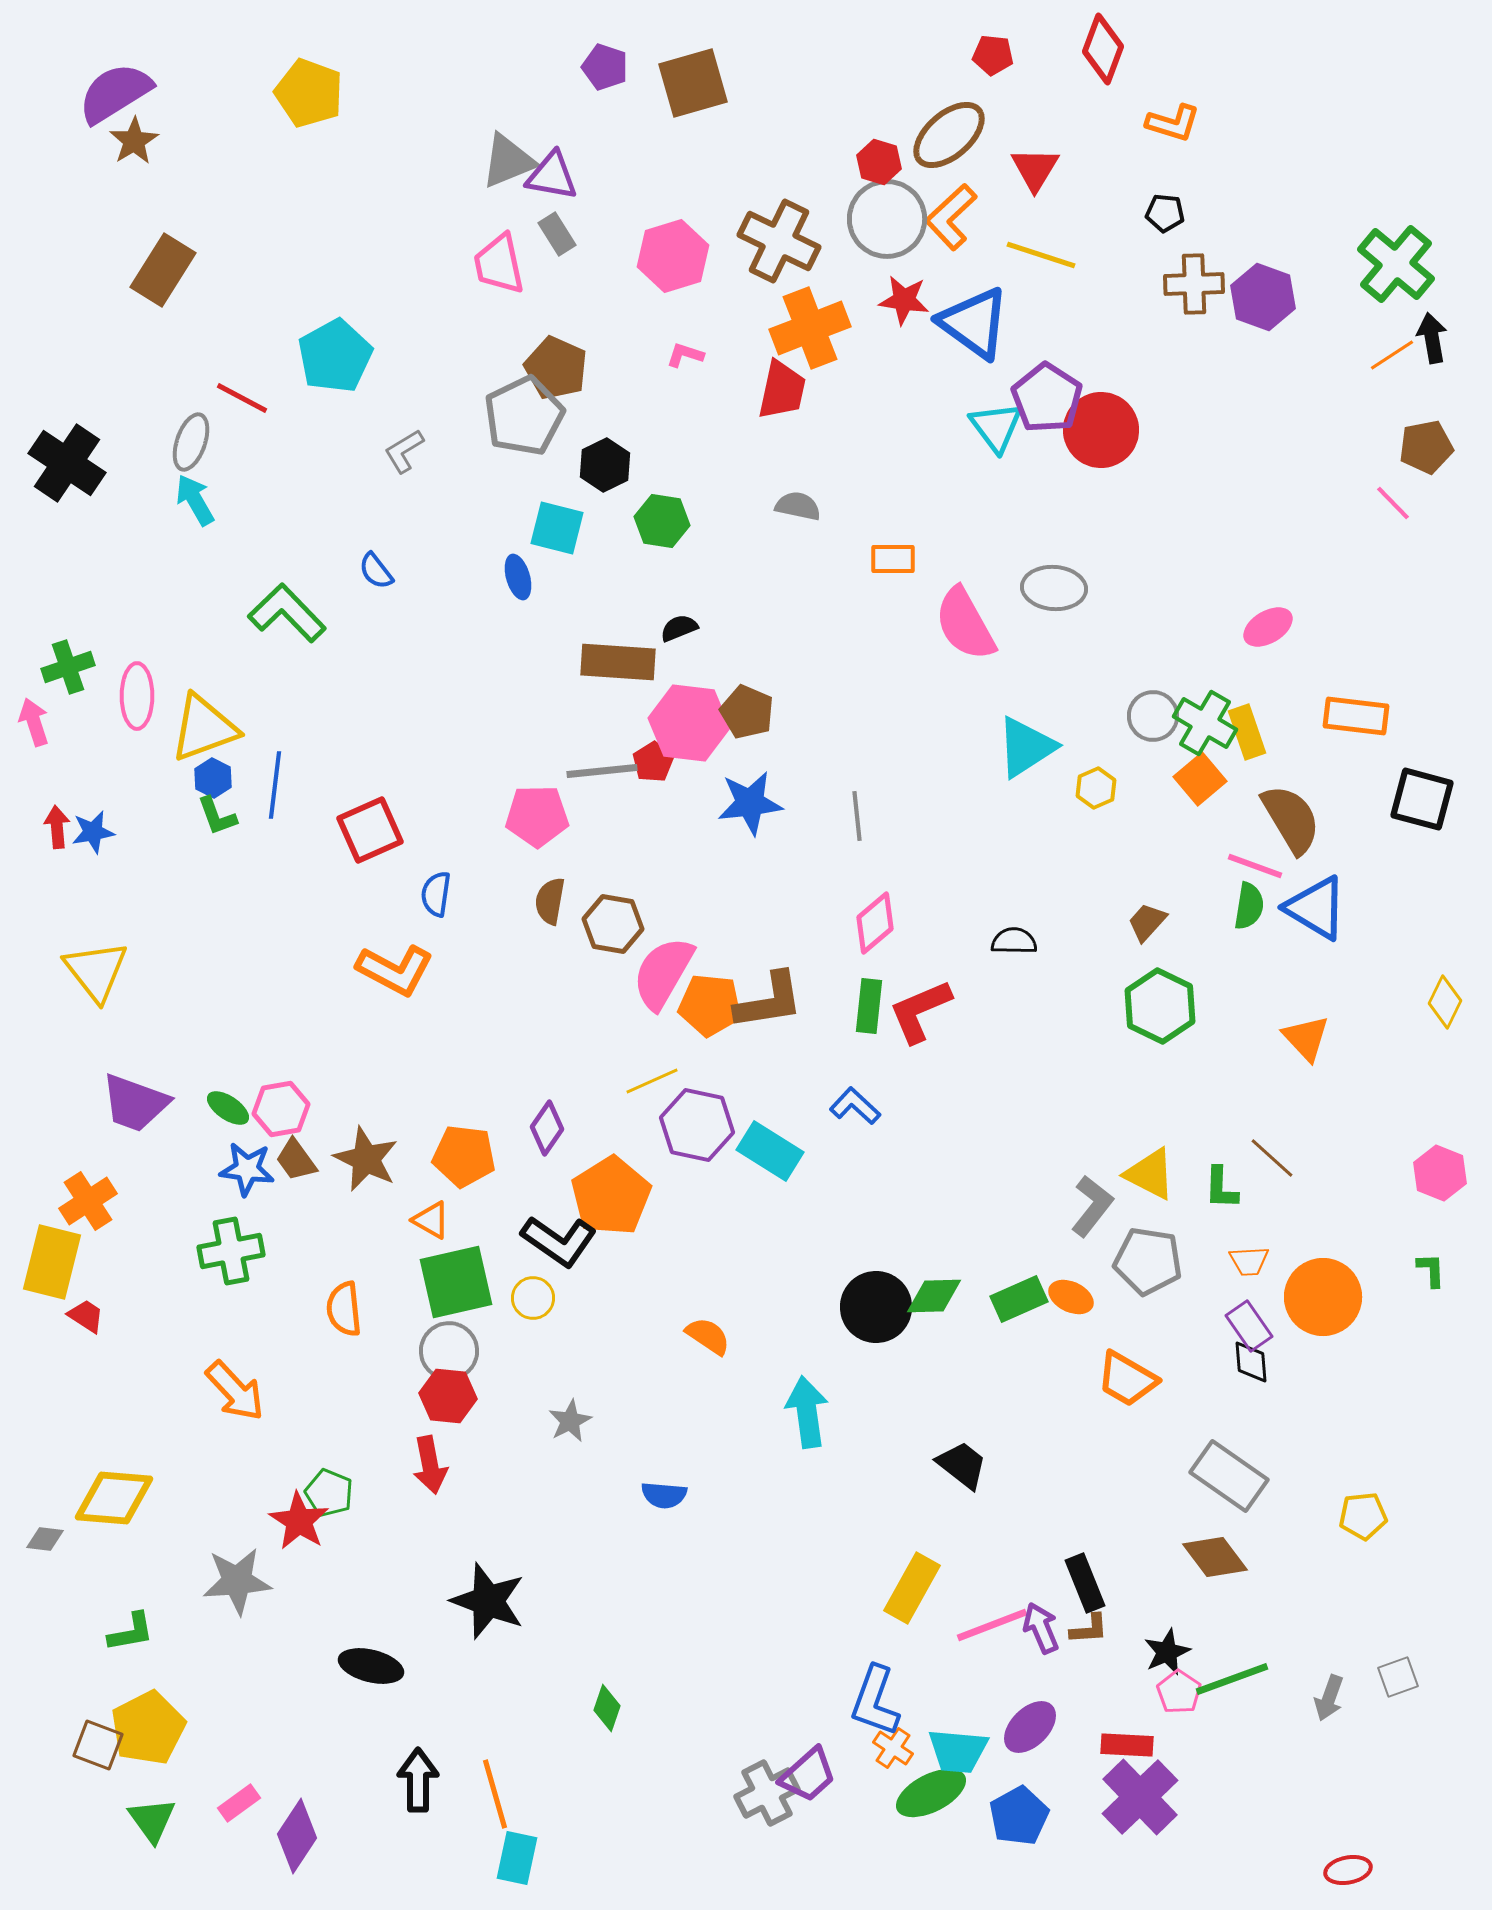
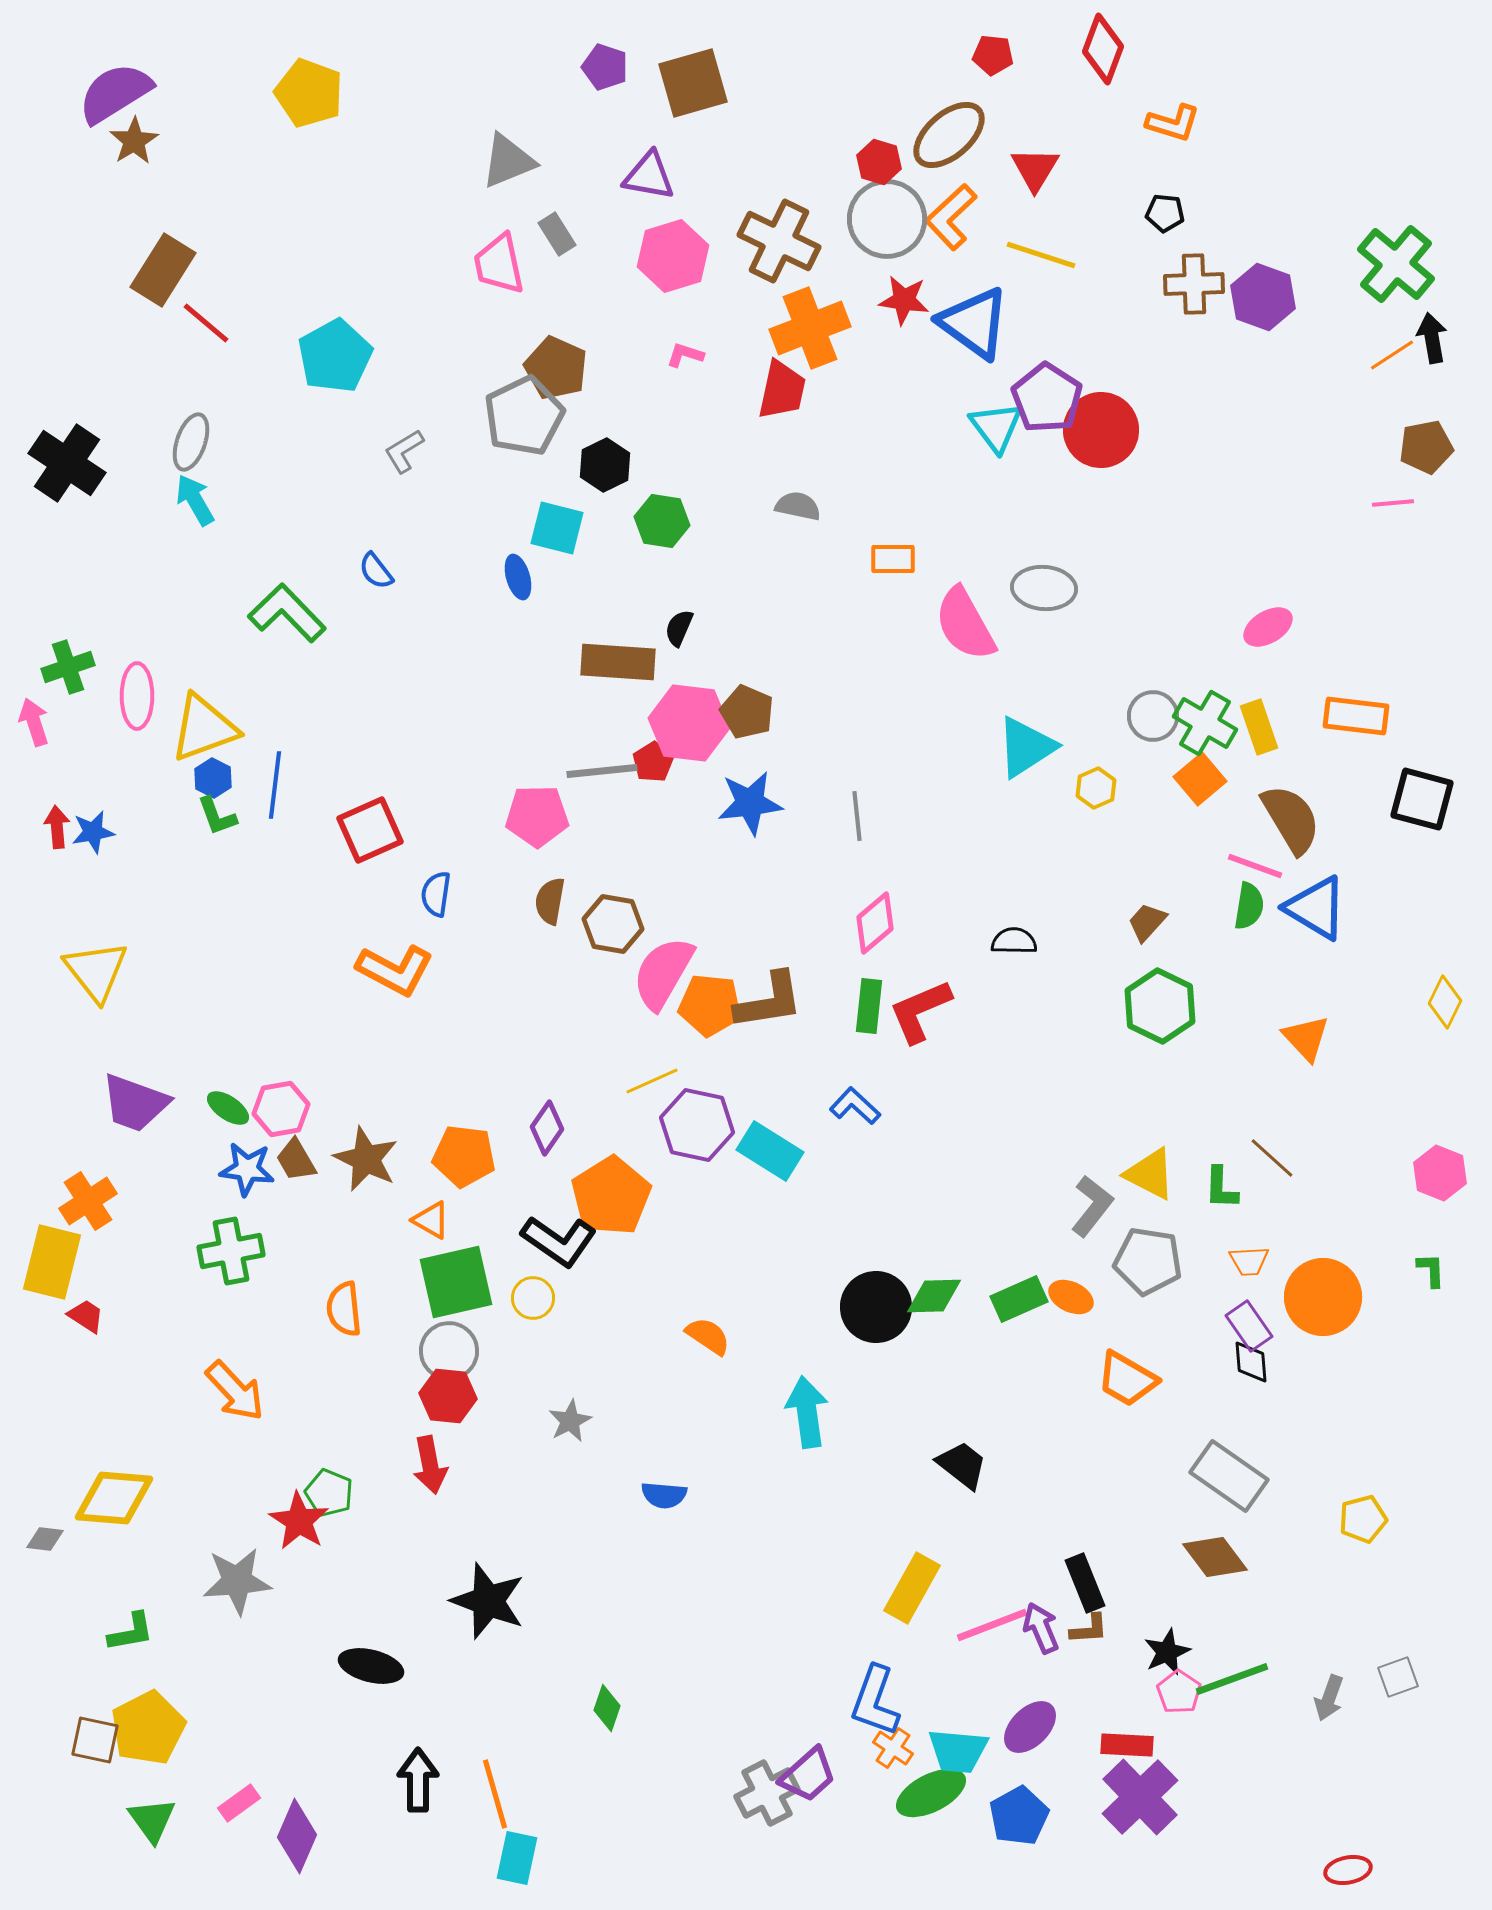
purple triangle at (552, 176): moved 97 px right
red line at (242, 398): moved 36 px left, 75 px up; rotated 12 degrees clockwise
pink line at (1393, 503): rotated 51 degrees counterclockwise
gray ellipse at (1054, 588): moved 10 px left
black semicircle at (679, 628): rotated 45 degrees counterclockwise
yellow rectangle at (1247, 732): moved 12 px right, 5 px up
brown trapezoid at (296, 1160): rotated 6 degrees clockwise
yellow pentagon at (1363, 1516): moved 3 px down; rotated 9 degrees counterclockwise
brown square at (98, 1745): moved 3 px left, 5 px up; rotated 9 degrees counterclockwise
purple diamond at (297, 1836): rotated 10 degrees counterclockwise
